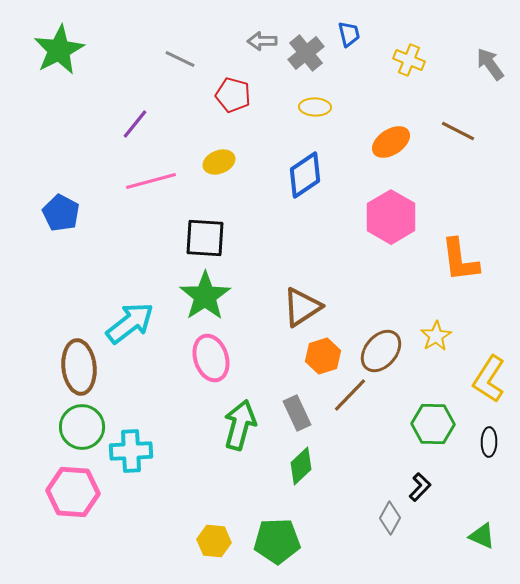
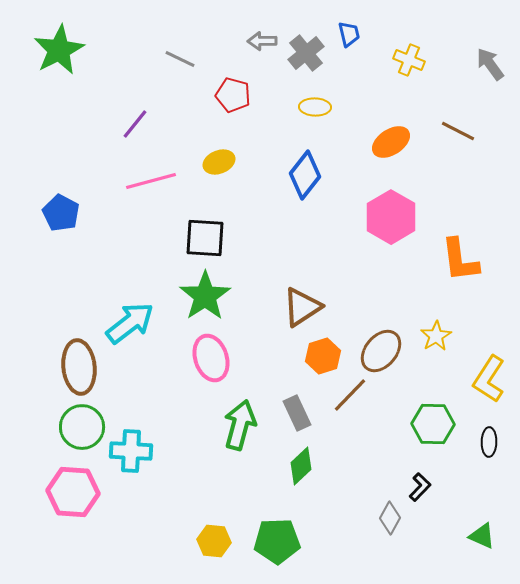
blue diamond at (305, 175): rotated 18 degrees counterclockwise
cyan cross at (131, 451): rotated 6 degrees clockwise
